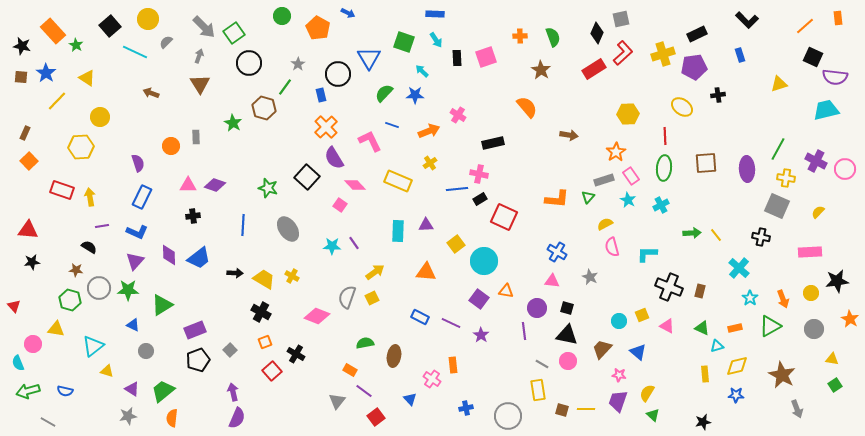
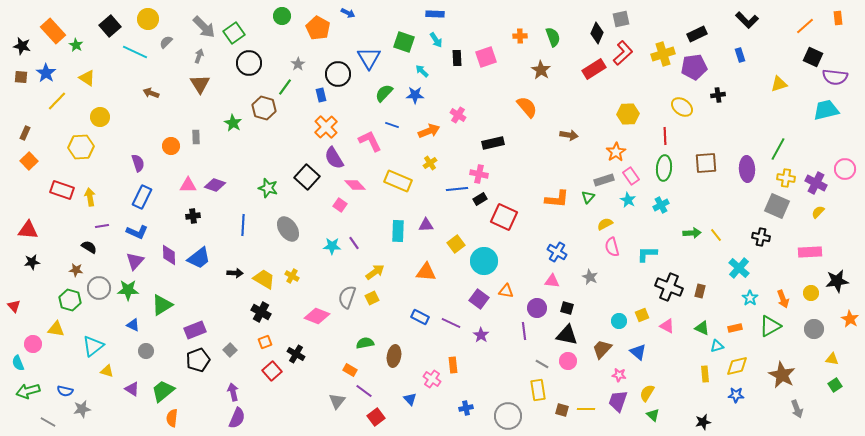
purple cross at (816, 161): moved 22 px down
gray star at (128, 416): moved 46 px left, 7 px up
